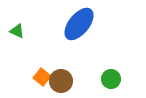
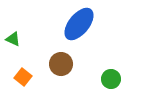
green triangle: moved 4 px left, 8 px down
orange square: moved 19 px left
brown circle: moved 17 px up
